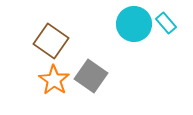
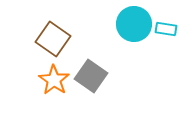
cyan rectangle: moved 6 px down; rotated 40 degrees counterclockwise
brown square: moved 2 px right, 2 px up
